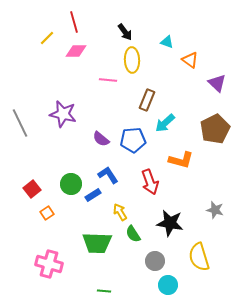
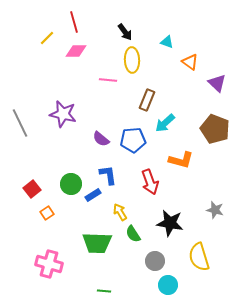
orange triangle: moved 2 px down
brown pentagon: rotated 24 degrees counterclockwise
blue L-shape: rotated 25 degrees clockwise
